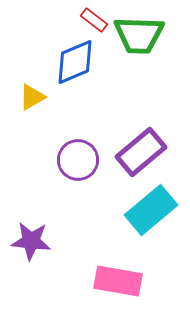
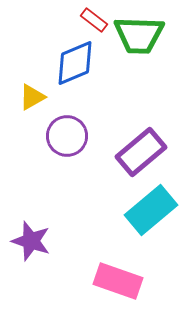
blue diamond: moved 1 px down
purple circle: moved 11 px left, 24 px up
purple star: rotated 12 degrees clockwise
pink rectangle: rotated 9 degrees clockwise
